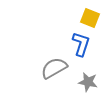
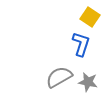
yellow square: moved 1 px up; rotated 12 degrees clockwise
gray semicircle: moved 5 px right, 9 px down
